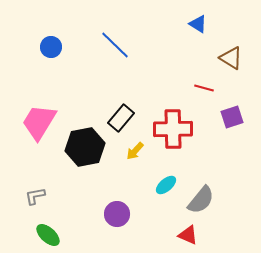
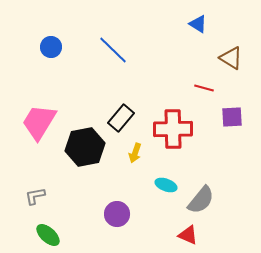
blue line: moved 2 px left, 5 px down
purple square: rotated 15 degrees clockwise
yellow arrow: moved 2 px down; rotated 24 degrees counterclockwise
cyan ellipse: rotated 60 degrees clockwise
